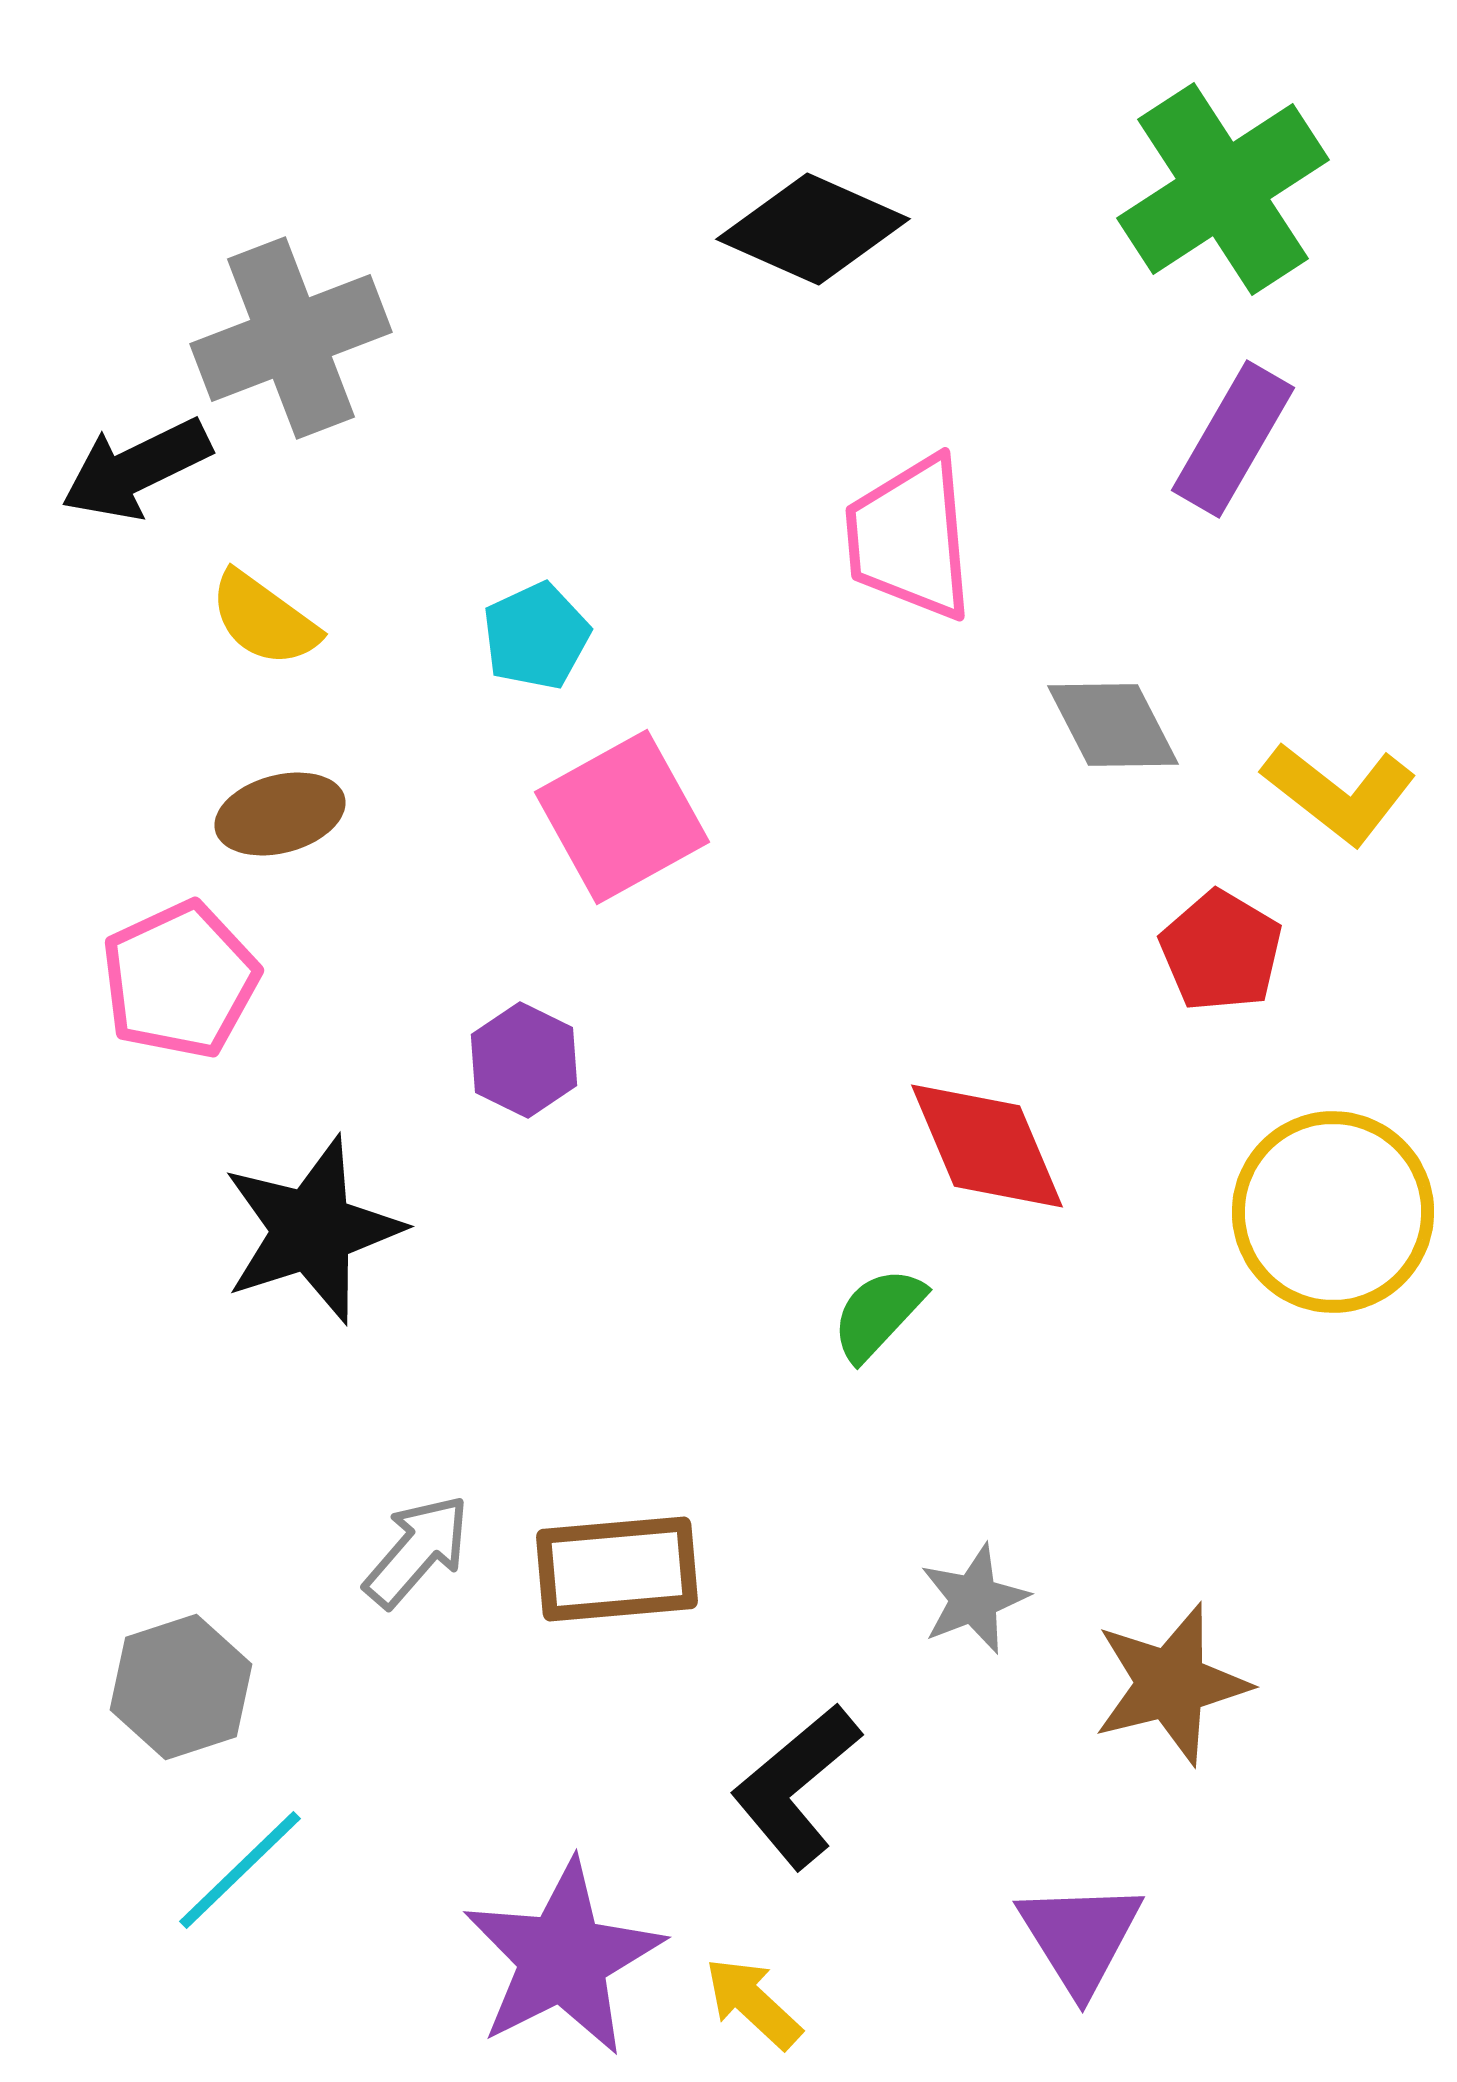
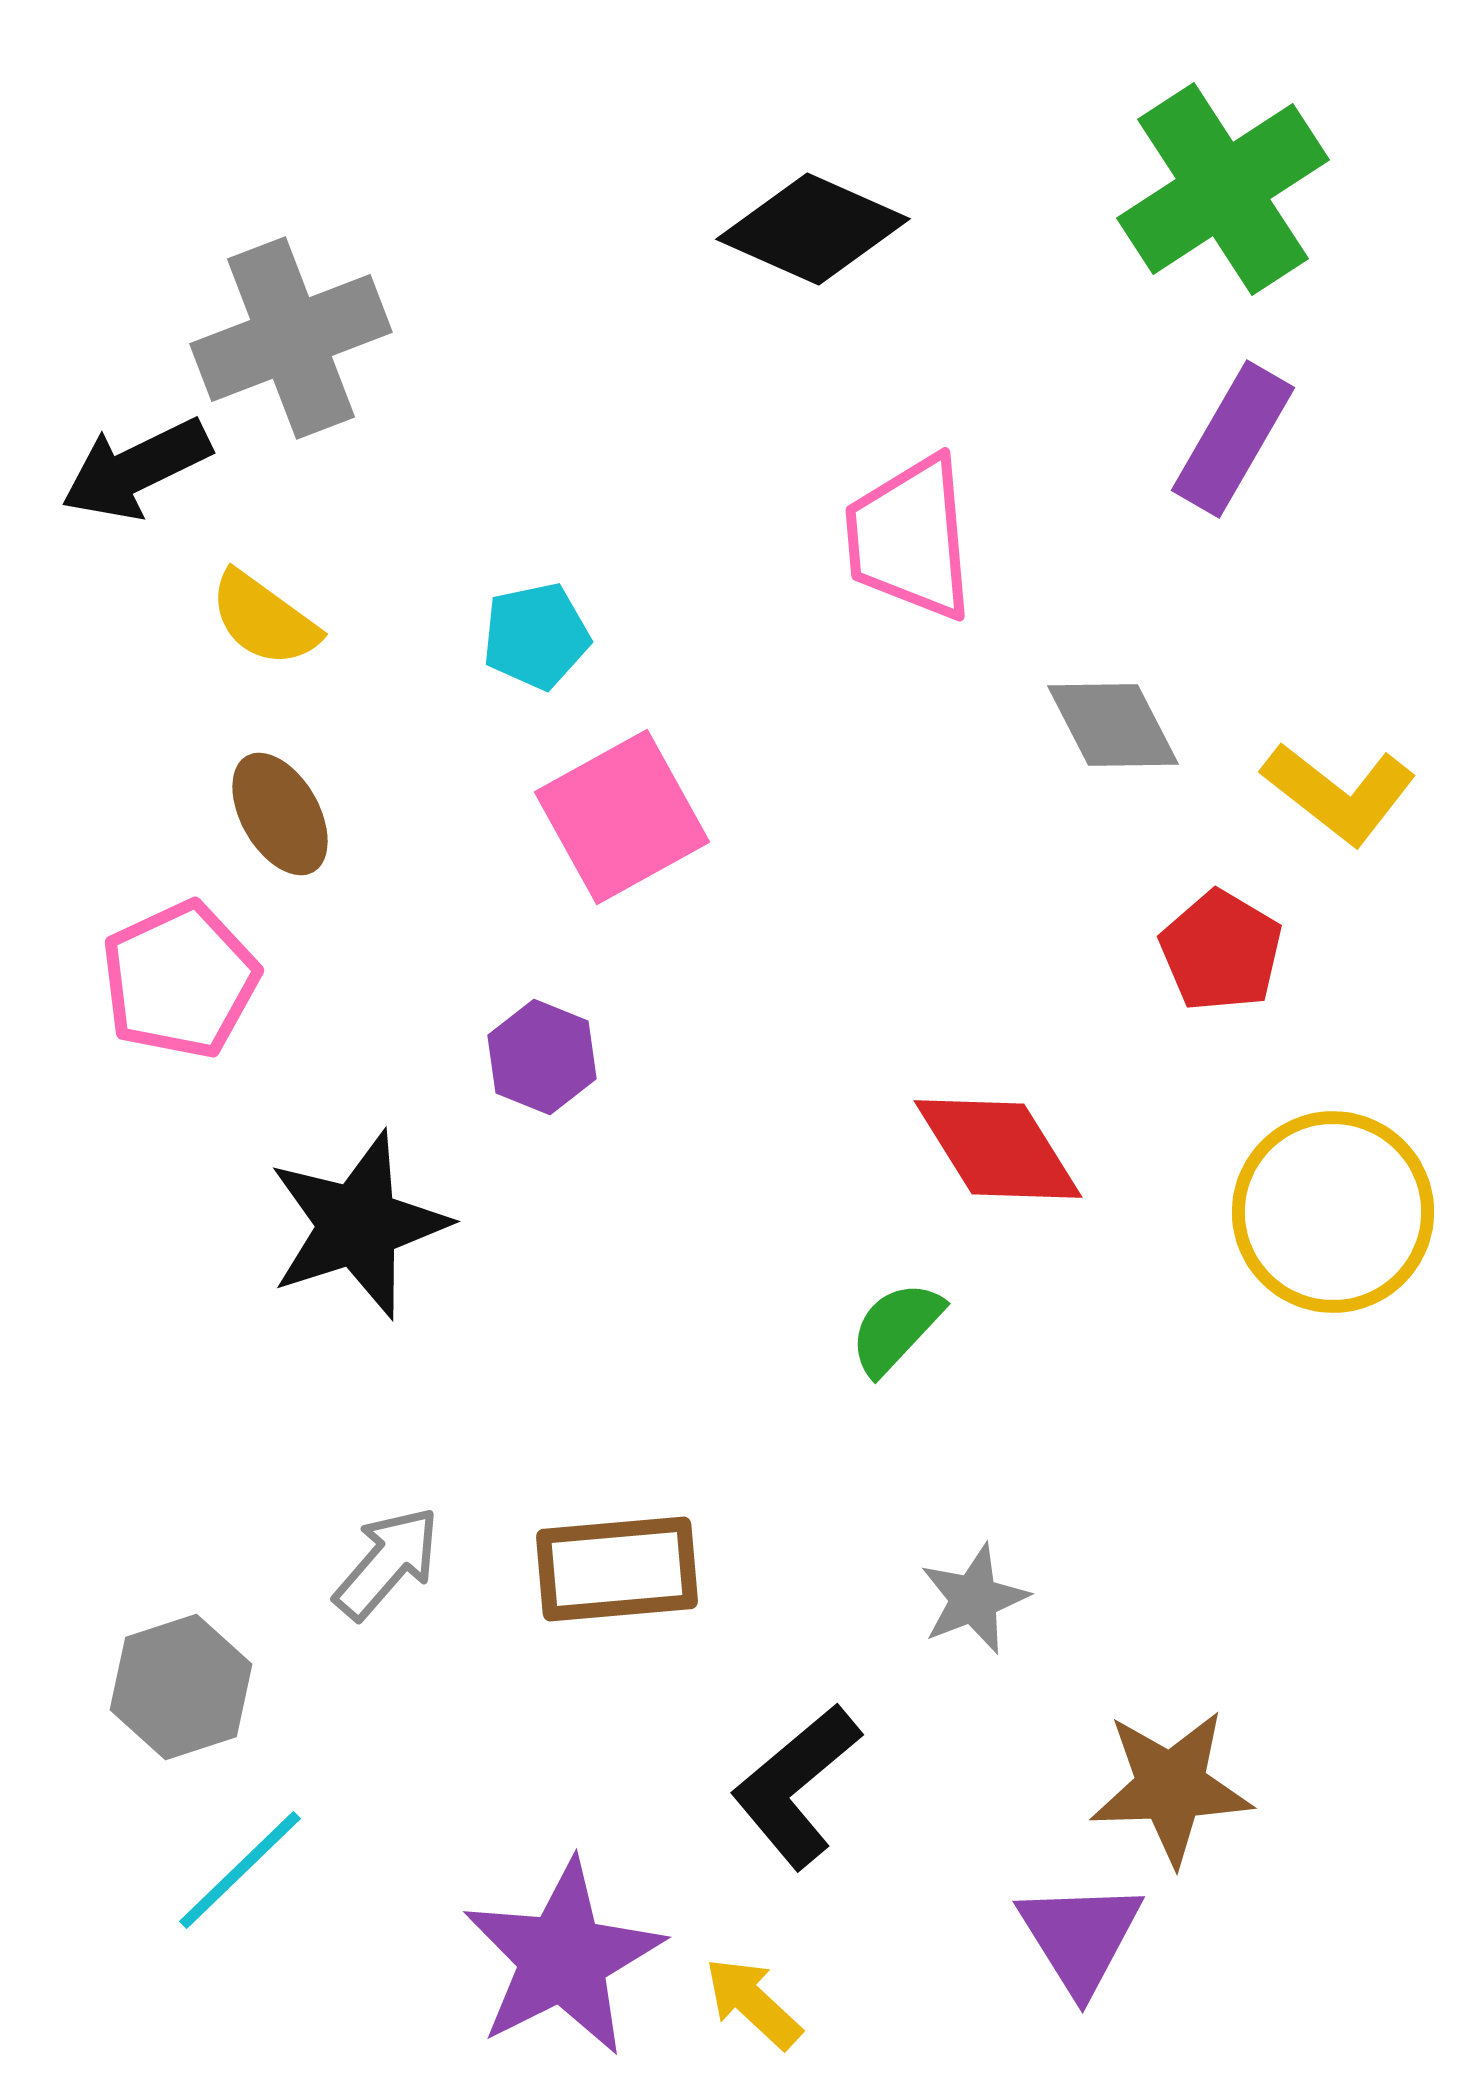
cyan pentagon: rotated 13 degrees clockwise
brown ellipse: rotated 75 degrees clockwise
purple hexagon: moved 18 px right, 3 px up; rotated 4 degrees counterclockwise
red diamond: moved 11 px right, 3 px down; rotated 9 degrees counterclockwise
black star: moved 46 px right, 5 px up
green semicircle: moved 18 px right, 14 px down
gray arrow: moved 30 px left, 12 px down
brown star: moved 103 px down; rotated 12 degrees clockwise
